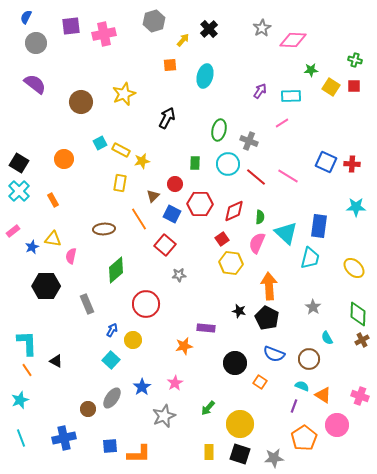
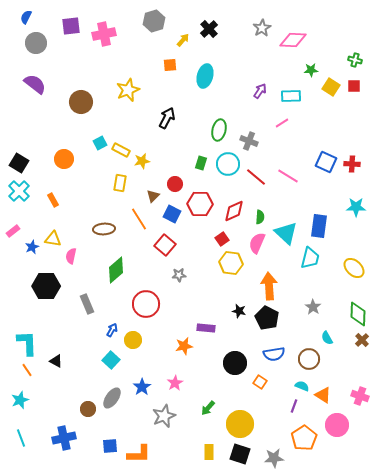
yellow star at (124, 94): moved 4 px right, 4 px up
green rectangle at (195, 163): moved 6 px right; rotated 16 degrees clockwise
brown cross at (362, 340): rotated 16 degrees counterclockwise
blue semicircle at (274, 354): rotated 30 degrees counterclockwise
